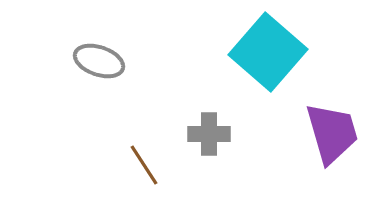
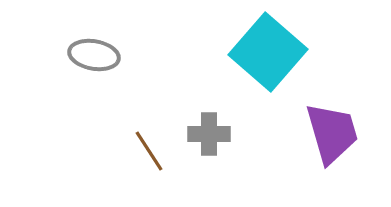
gray ellipse: moved 5 px left, 6 px up; rotated 9 degrees counterclockwise
brown line: moved 5 px right, 14 px up
